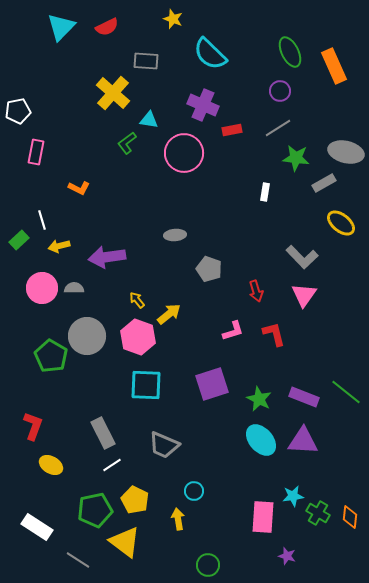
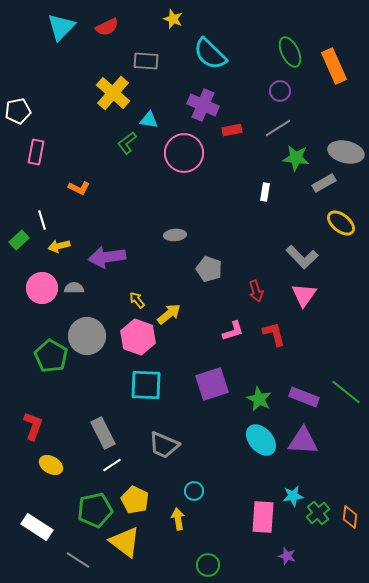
green cross at (318, 513): rotated 20 degrees clockwise
